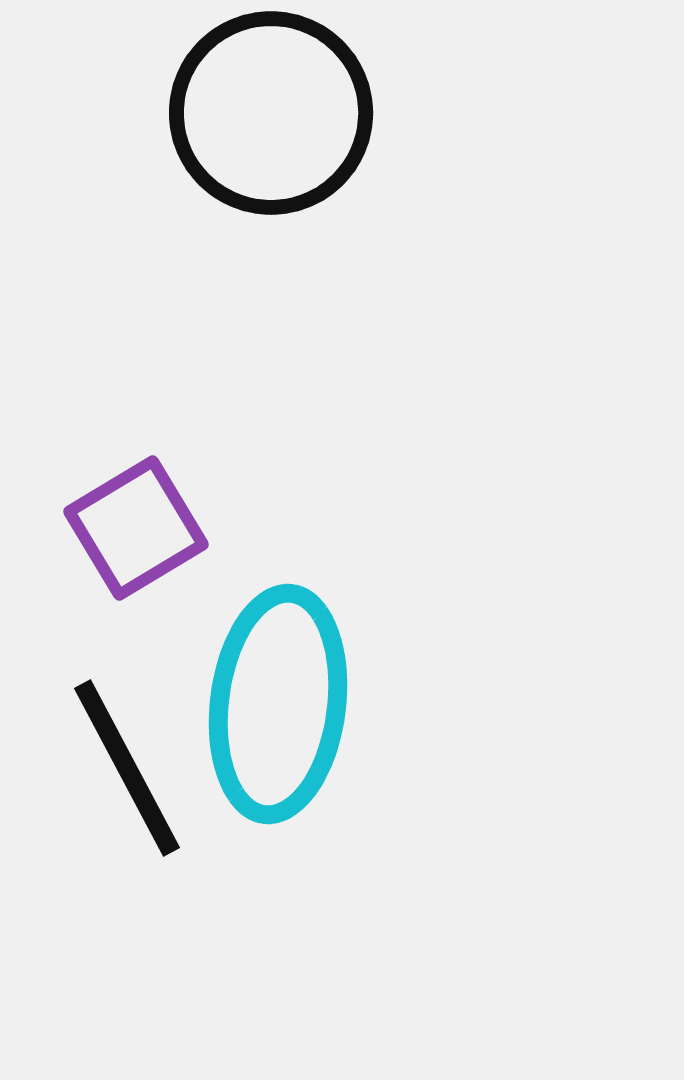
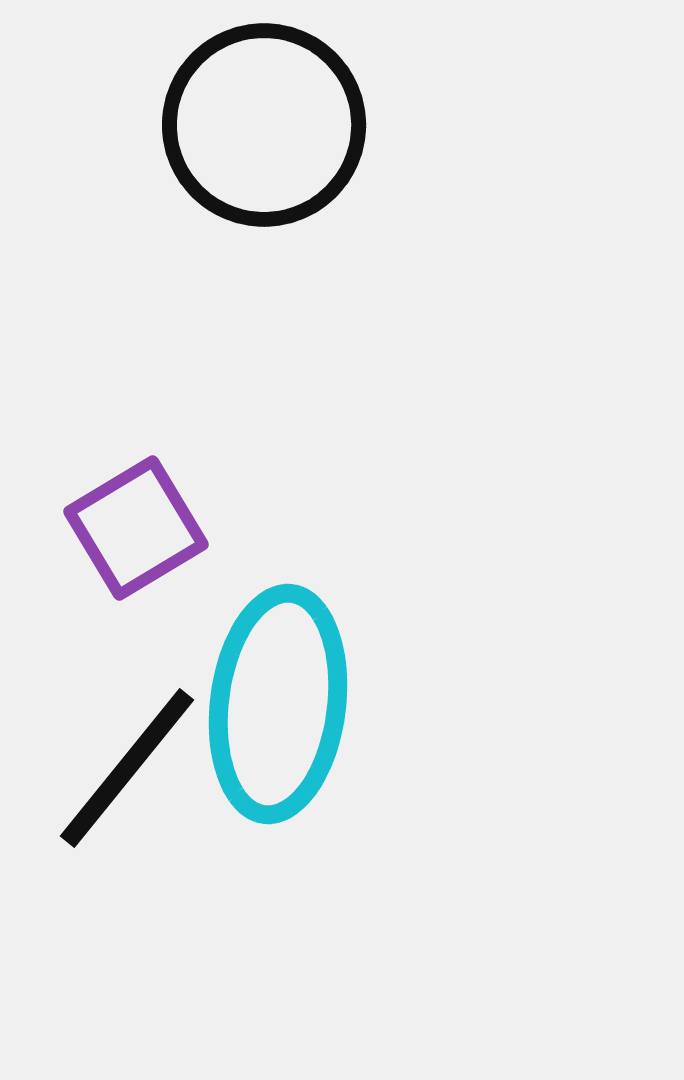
black circle: moved 7 px left, 12 px down
black line: rotated 67 degrees clockwise
